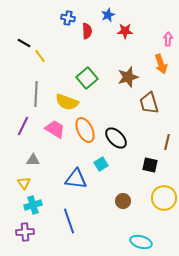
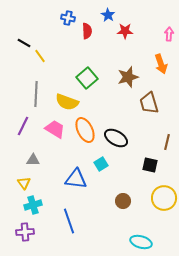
blue star: rotated 16 degrees counterclockwise
pink arrow: moved 1 px right, 5 px up
black ellipse: rotated 15 degrees counterclockwise
